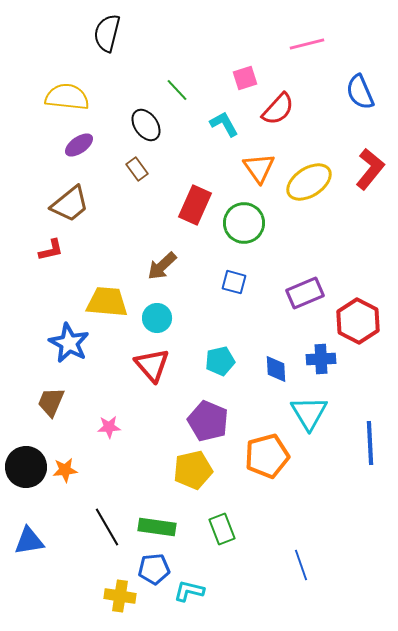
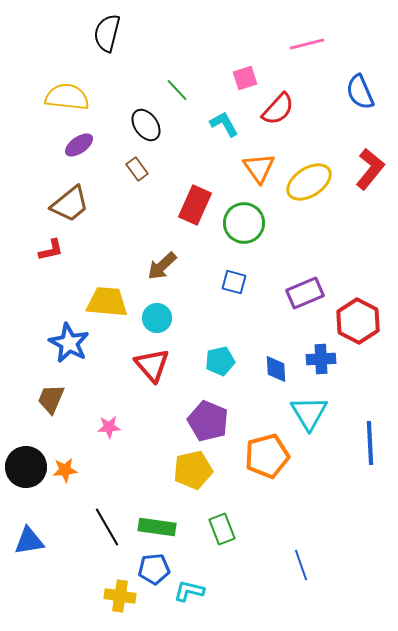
brown trapezoid at (51, 402): moved 3 px up
